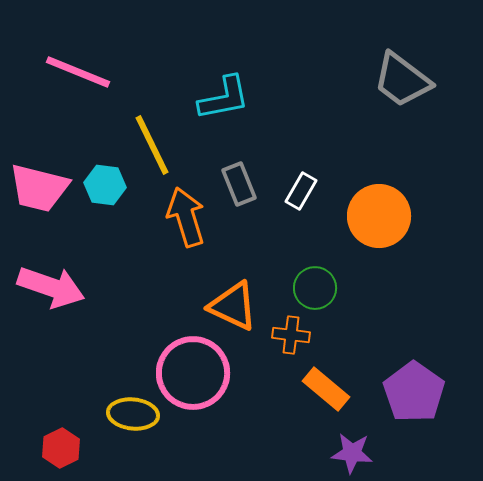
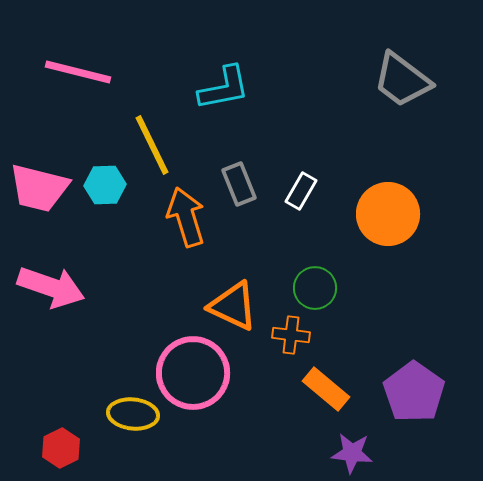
pink line: rotated 8 degrees counterclockwise
cyan L-shape: moved 10 px up
cyan hexagon: rotated 9 degrees counterclockwise
orange circle: moved 9 px right, 2 px up
